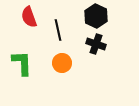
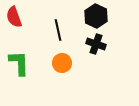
red semicircle: moved 15 px left
green L-shape: moved 3 px left
